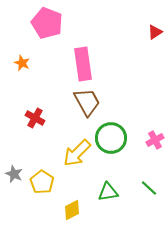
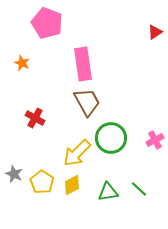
green line: moved 10 px left, 1 px down
yellow diamond: moved 25 px up
